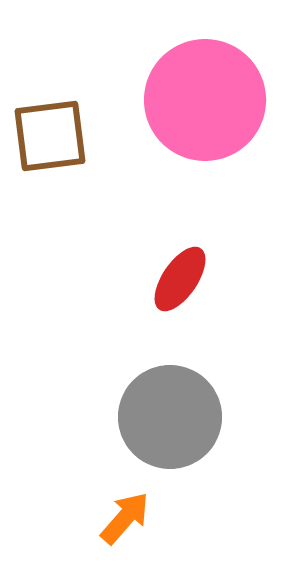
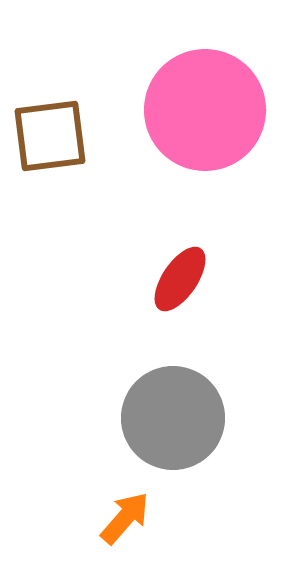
pink circle: moved 10 px down
gray circle: moved 3 px right, 1 px down
